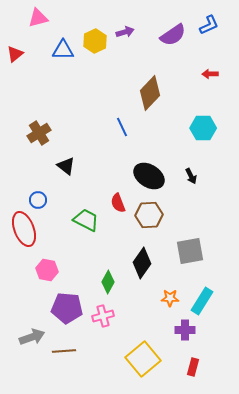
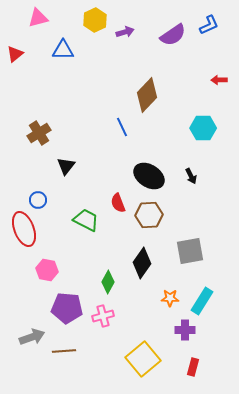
yellow hexagon: moved 21 px up
red arrow: moved 9 px right, 6 px down
brown diamond: moved 3 px left, 2 px down
black triangle: rotated 30 degrees clockwise
